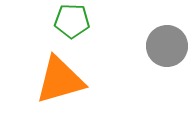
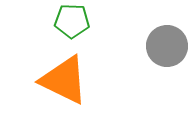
orange triangle: moved 4 px right; rotated 42 degrees clockwise
